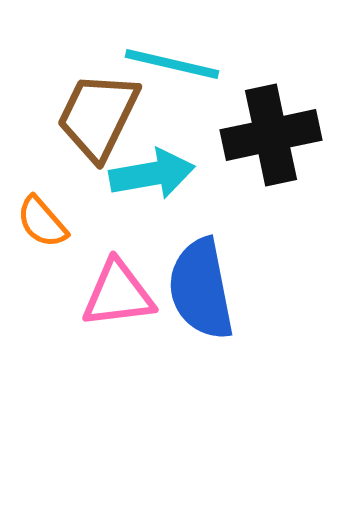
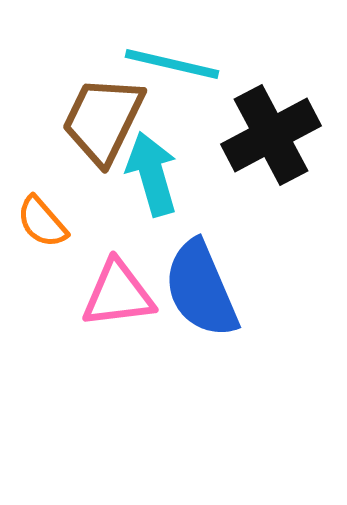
brown trapezoid: moved 5 px right, 4 px down
black cross: rotated 16 degrees counterclockwise
cyan arrow: rotated 96 degrees counterclockwise
blue semicircle: rotated 12 degrees counterclockwise
